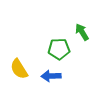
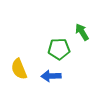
yellow semicircle: rotated 10 degrees clockwise
